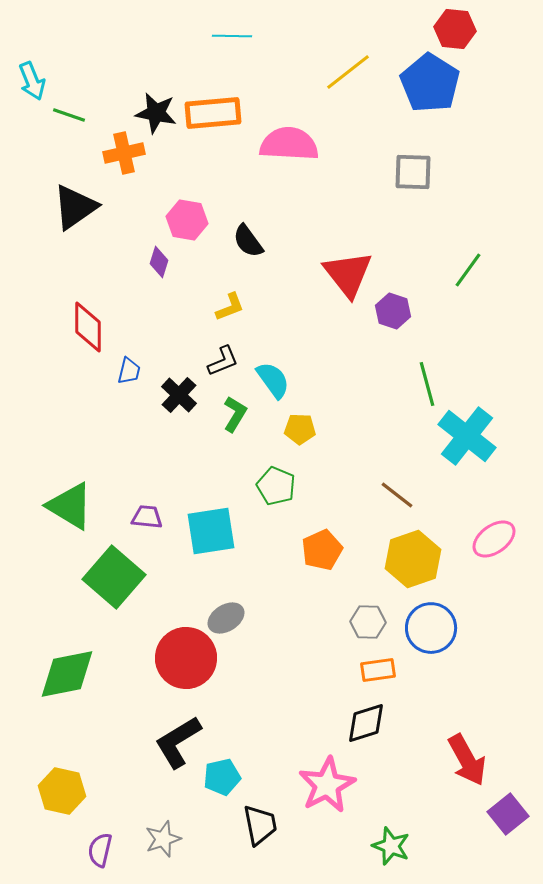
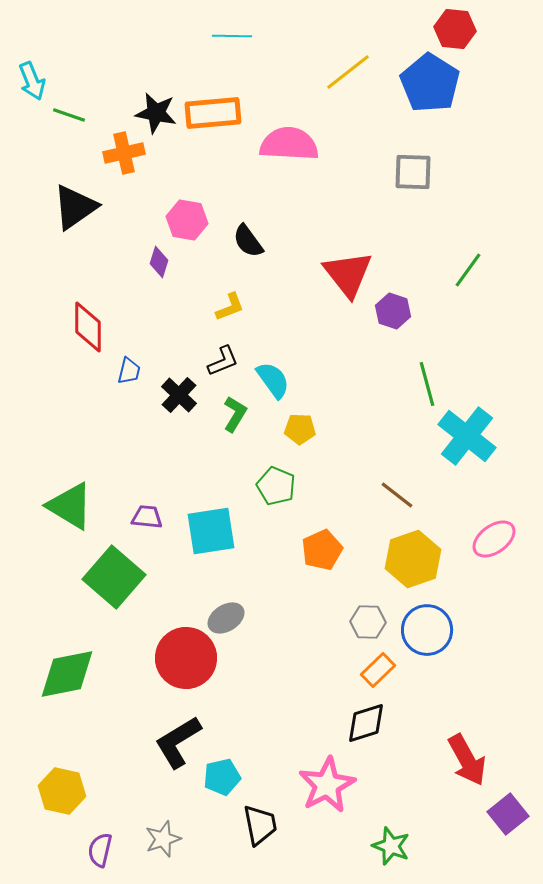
blue circle at (431, 628): moved 4 px left, 2 px down
orange rectangle at (378, 670): rotated 36 degrees counterclockwise
